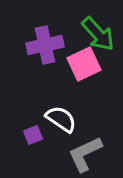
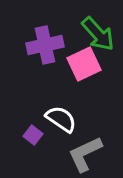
purple square: rotated 30 degrees counterclockwise
